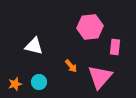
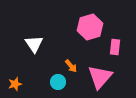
pink hexagon: rotated 10 degrees counterclockwise
white triangle: moved 2 px up; rotated 42 degrees clockwise
cyan circle: moved 19 px right
